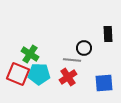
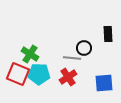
gray line: moved 2 px up
